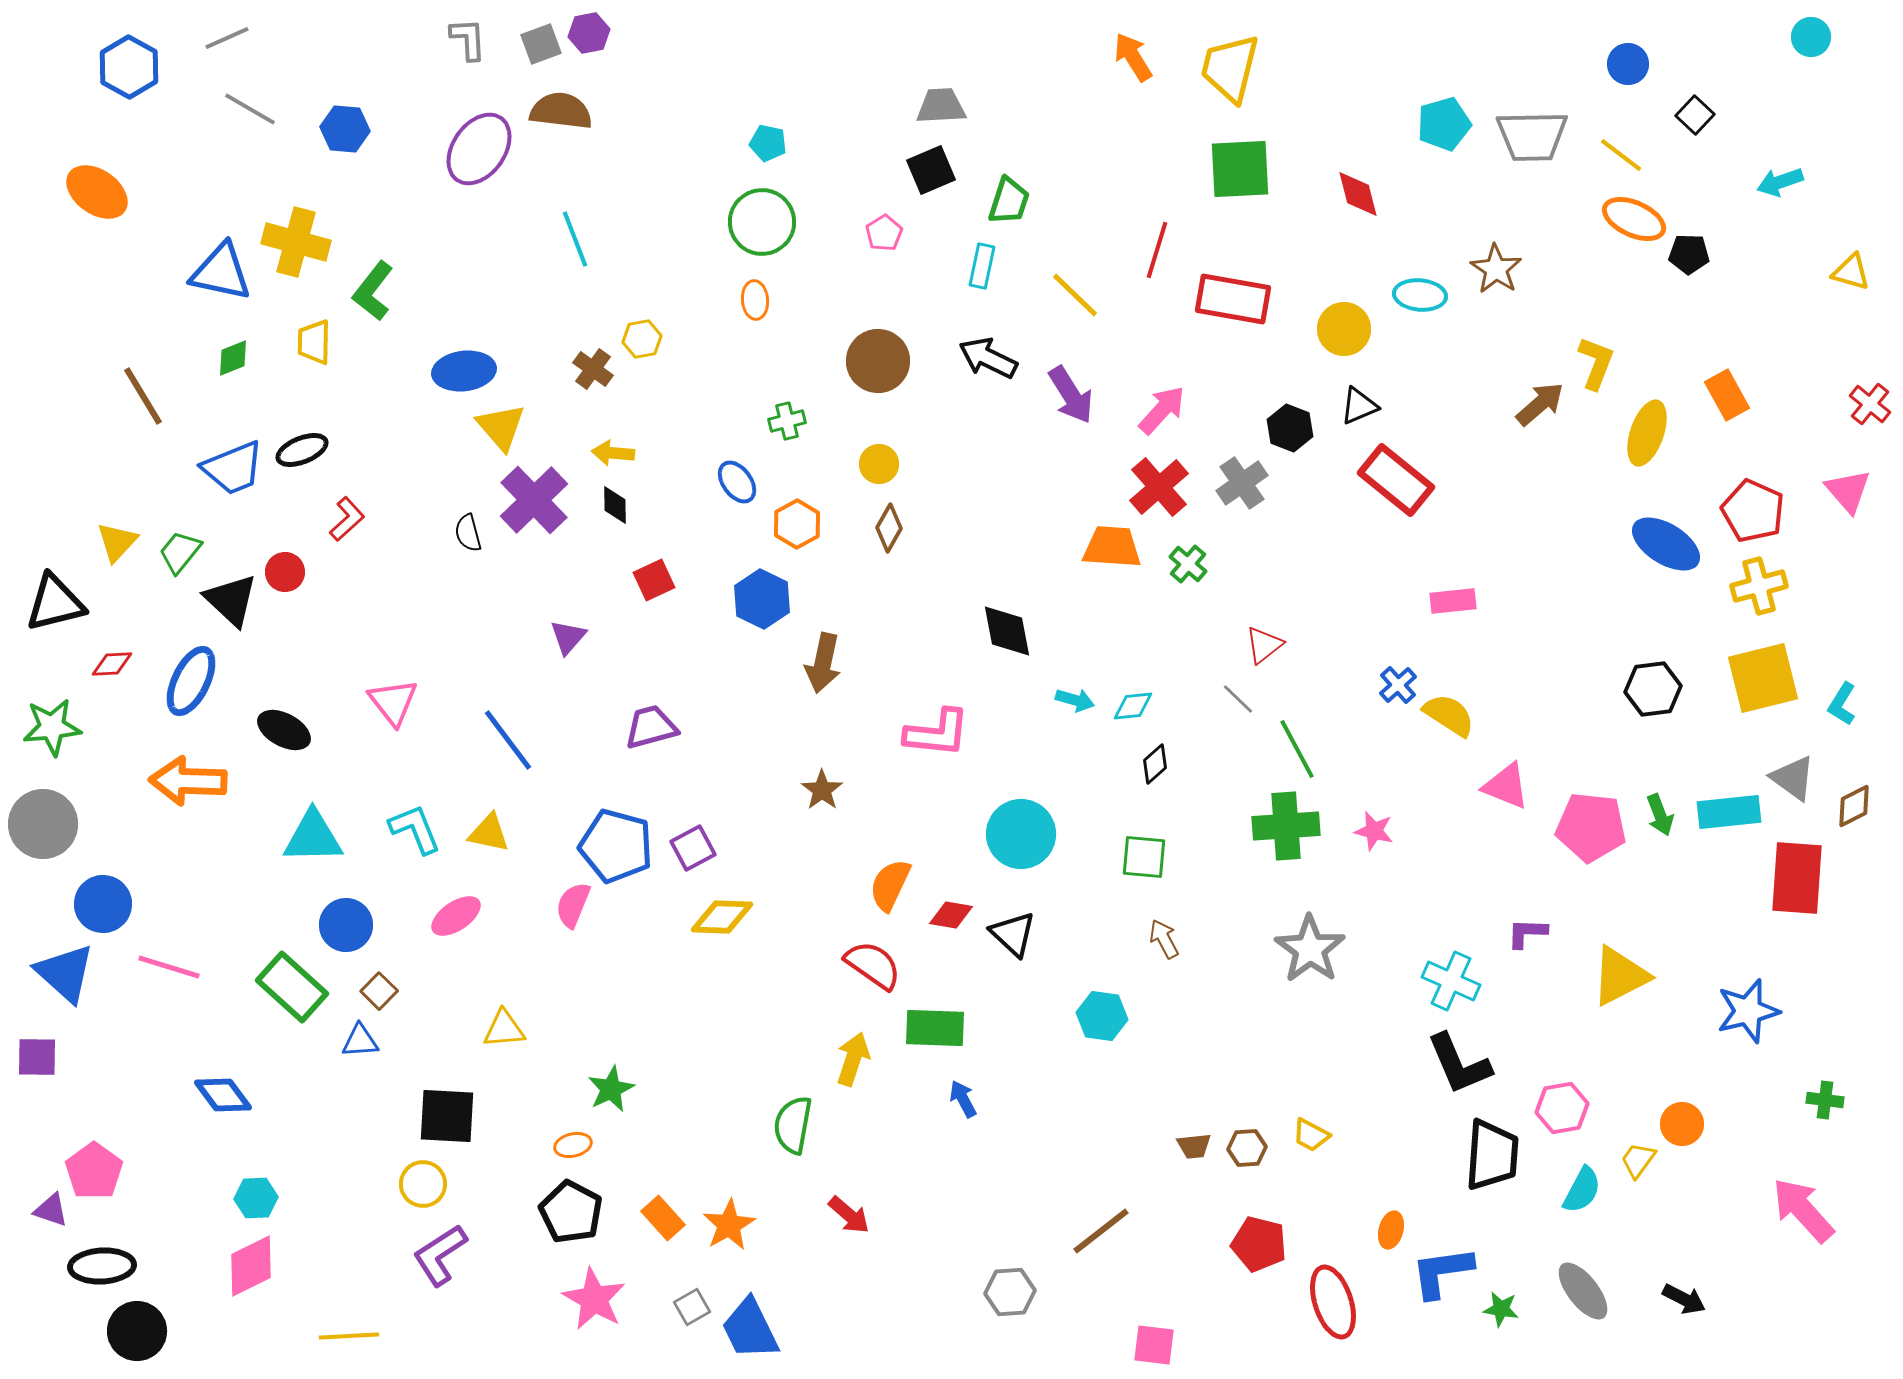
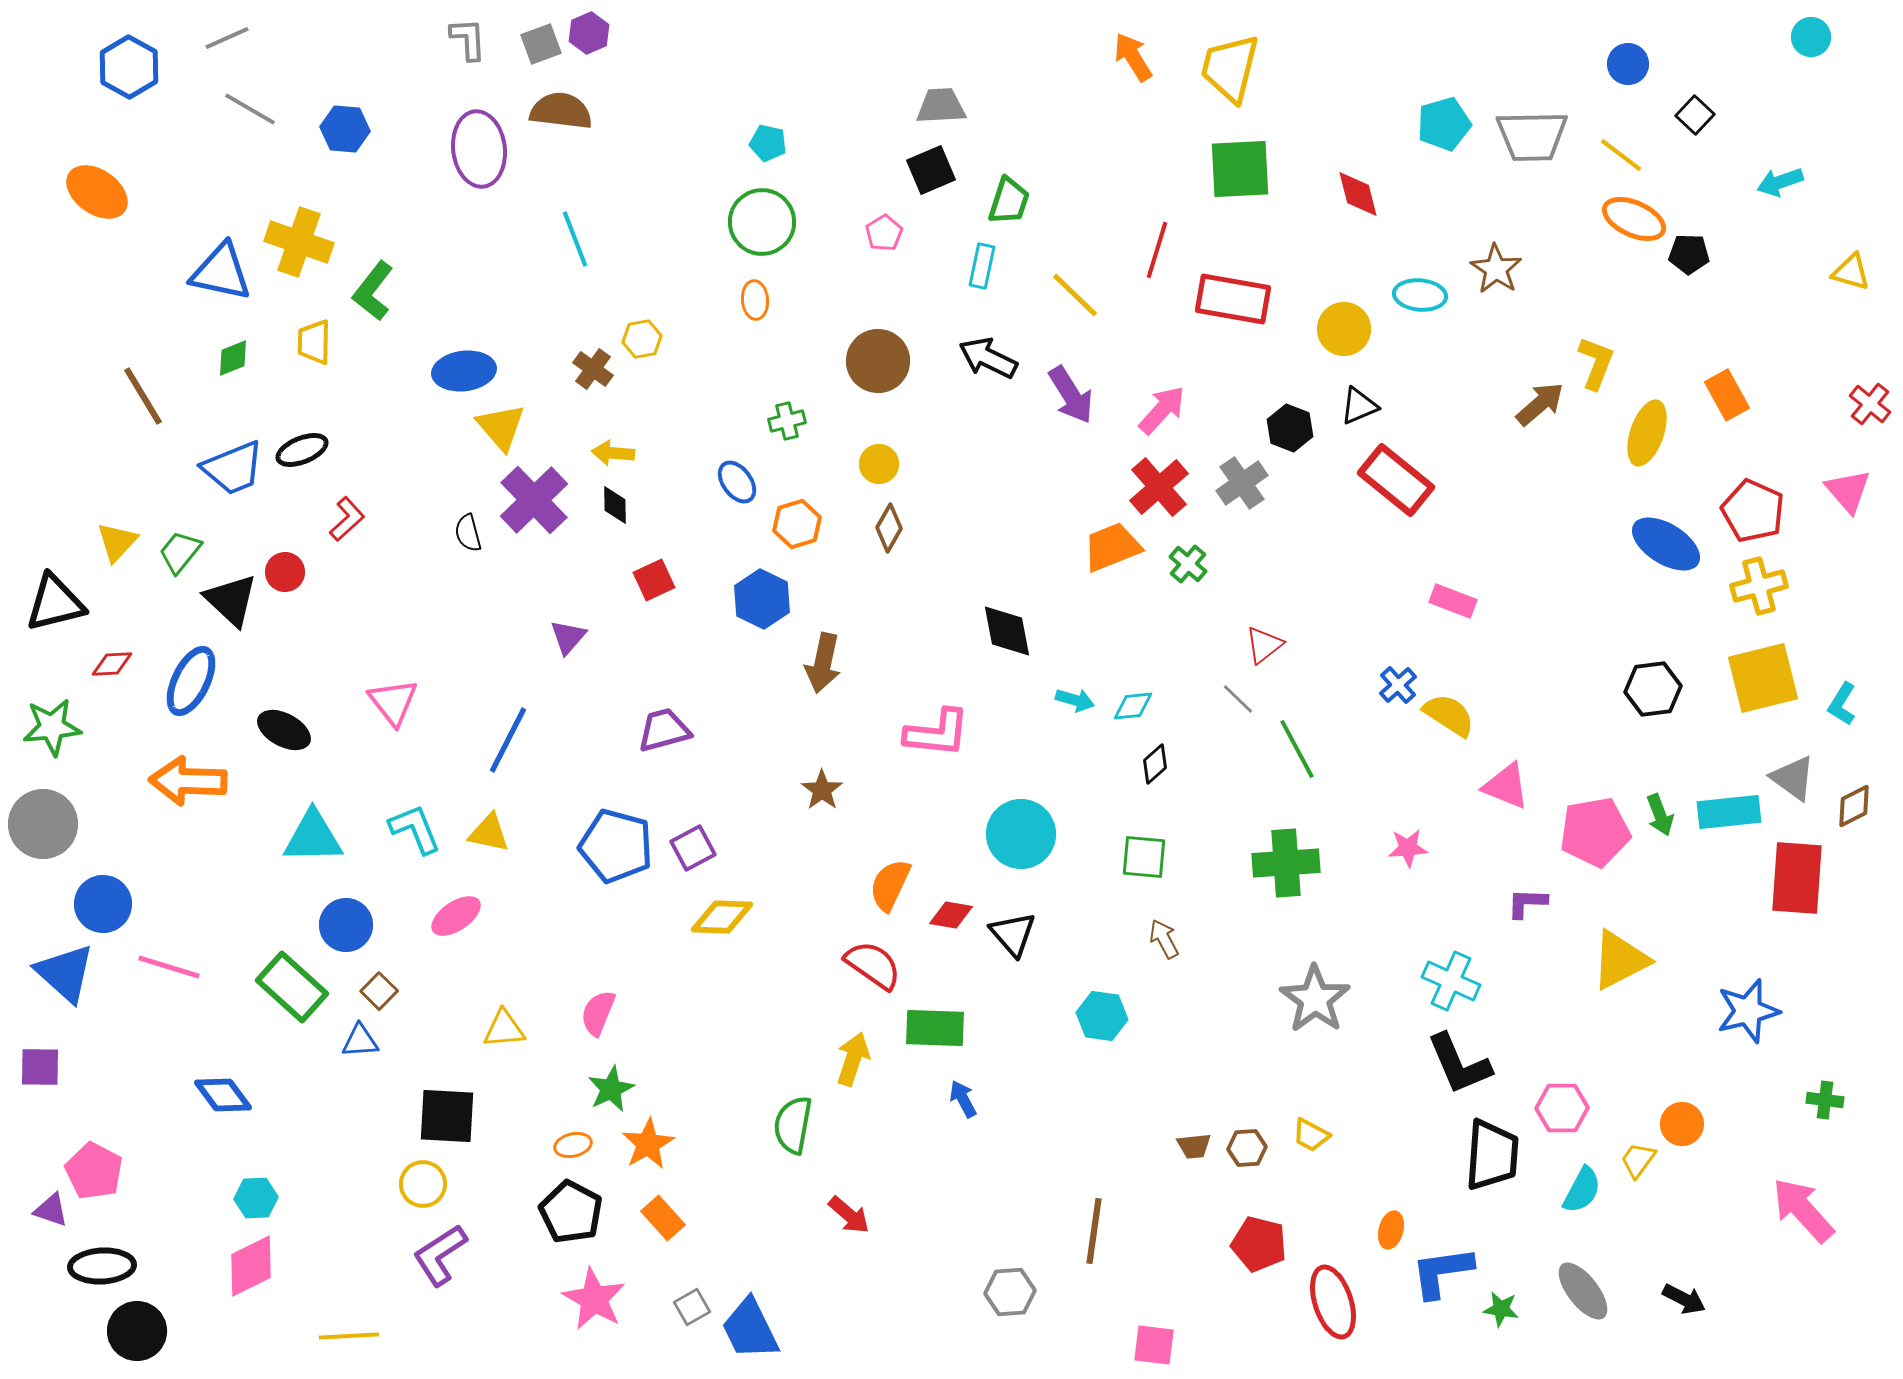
purple hexagon at (589, 33): rotated 12 degrees counterclockwise
purple ellipse at (479, 149): rotated 42 degrees counterclockwise
yellow cross at (296, 242): moved 3 px right; rotated 4 degrees clockwise
orange hexagon at (797, 524): rotated 12 degrees clockwise
orange trapezoid at (1112, 547): rotated 26 degrees counterclockwise
pink rectangle at (1453, 601): rotated 27 degrees clockwise
purple trapezoid at (651, 727): moved 13 px right, 3 px down
blue line at (508, 740): rotated 64 degrees clockwise
green cross at (1286, 826): moved 37 px down
pink pentagon at (1591, 827): moved 4 px right, 5 px down; rotated 16 degrees counterclockwise
pink star at (1374, 831): moved 34 px right, 17 px down; rotated 18 degrees counterclockwise
pink semicircle at (573, 905): moved 25 px right, 108 px down
purple L-shape at (1527, 933): moved 30 px up
black triangle at (1013, 934): rotated 6 degrees clockwise
gray star at (1310, 949): moved 5 px right, 50 px down
yellow triangle at (1620, 976): moved 16 px up
purple square at (37, 1057): moved 3 px right, 10 px down
pink hexagon at (1562, 1108): rotated 9 degrees clockwise
pink pentagon at (94, 1171): rotated 8 degrees counterclockwise
orange star at (729, 1225): moved 81 px left, 81 px up
brown line at (1101, 1231): moved 7 px left; rotated 44 degrees counterclockwise
